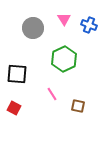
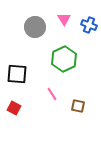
gray circle: moved 2 px right, 1 px up
